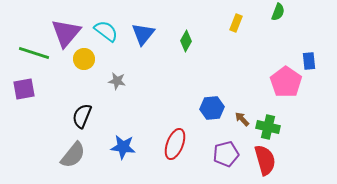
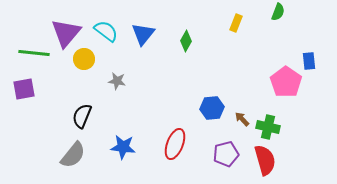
green line: rotated 12 degrees counterclockwise
